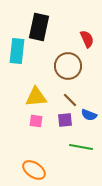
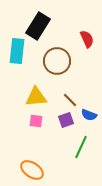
black rectangle: moved 1 px left, 1 px up; rotated 20 degrees clockwise
brown circle: moved 11 px left, 5 px up
purple square: moved 1 px right; rotated 14 degrees counterclockwise
green line: rotated 75 degrees counterclockwise
orange ellipse: moved 2 px left
